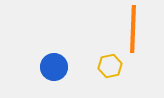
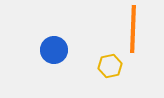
blue circle: moved 17 px up
